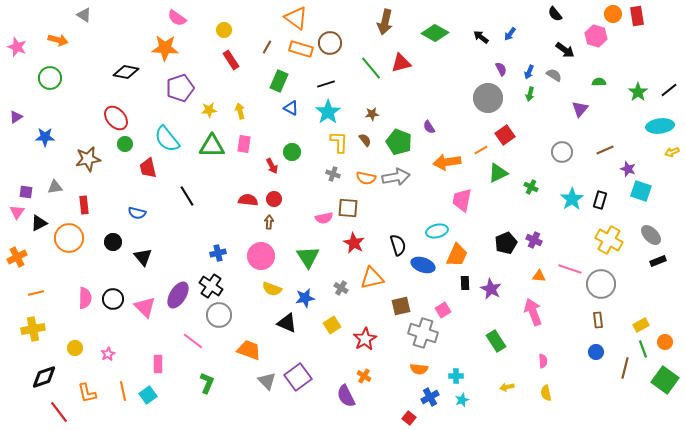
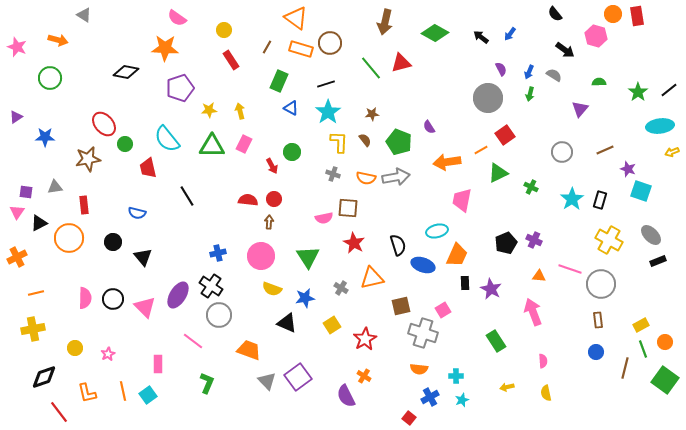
red ellipse at (116, 118): moved 12 px left, 6 px down
pink rectangle at (244, 144): rotated 18 degrees clockwise
